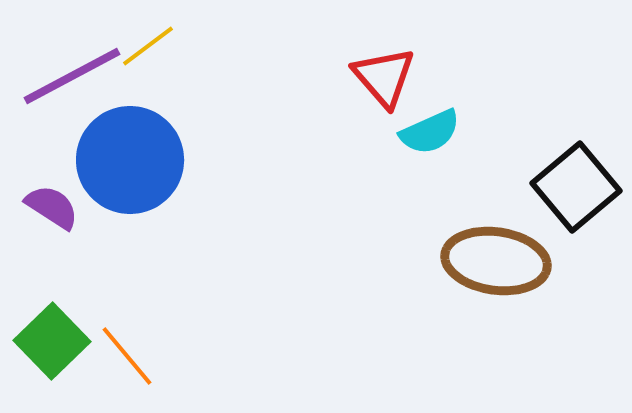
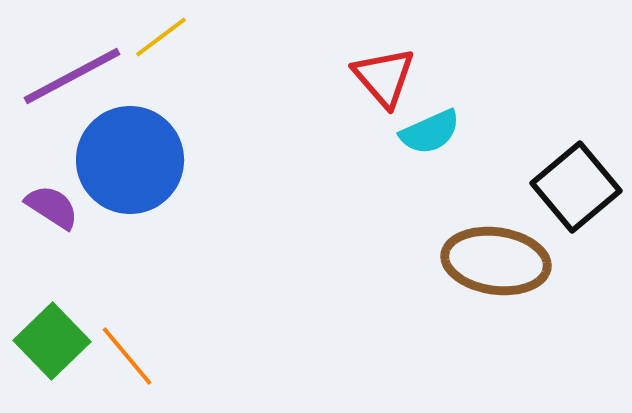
yellow line: moved 13 px right, 9 px up
